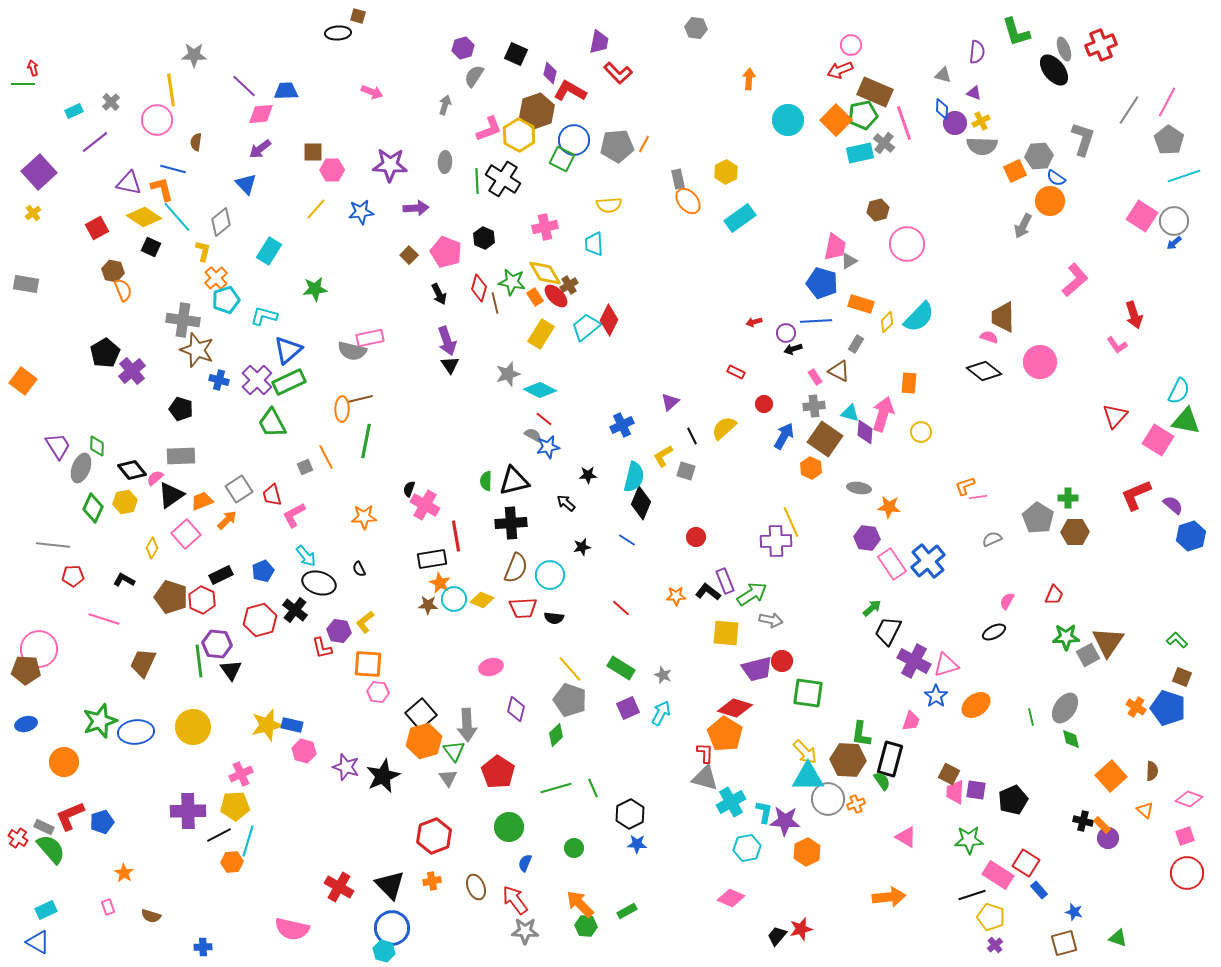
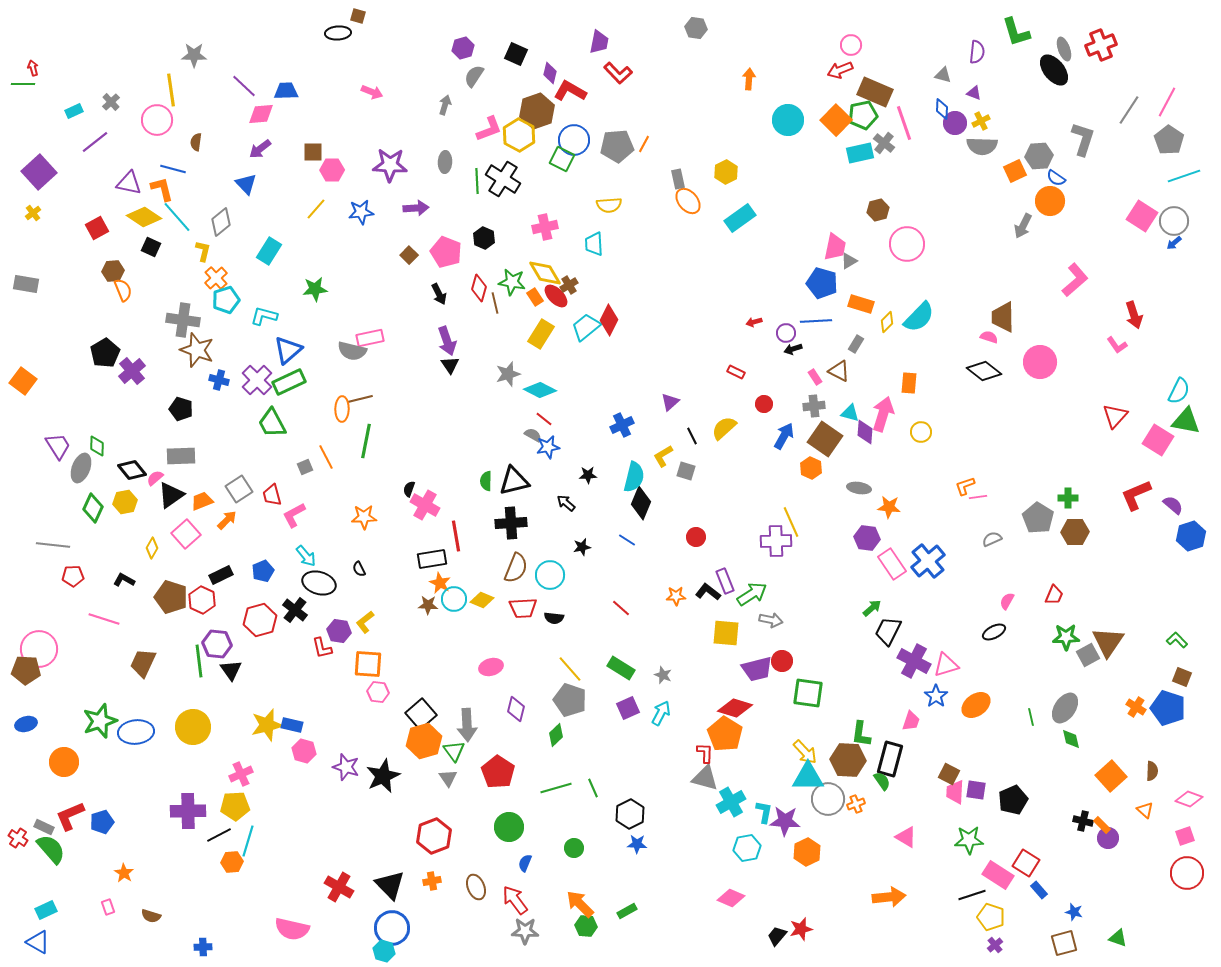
brown hexagon at (113, 271): rotated 15 degrees counterclockwise
